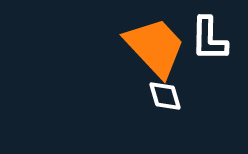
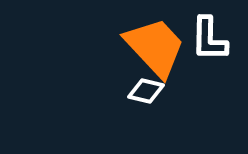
white diamond: moved 19 px left, 5 px up; rotated 60 degrees counterclockwise
